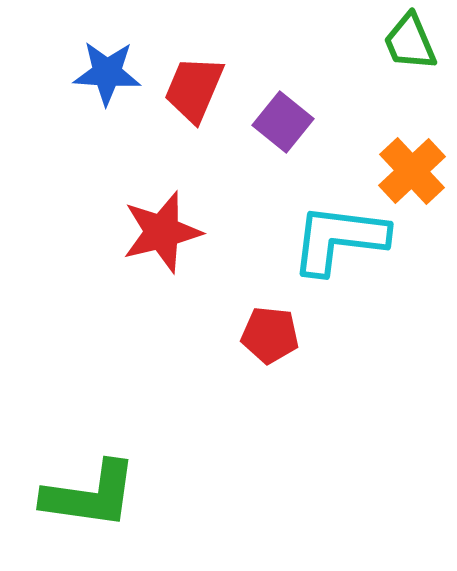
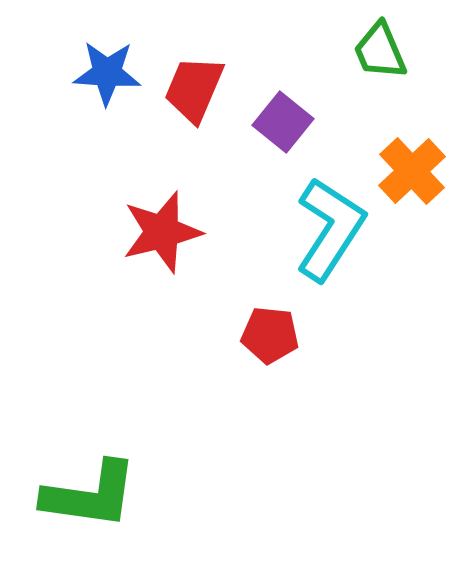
green trapezoid: moved 30 px left, 9 px down
cyan L-shape: moved 9 px left, 10 px up; rotated 116 degrees clockwise
